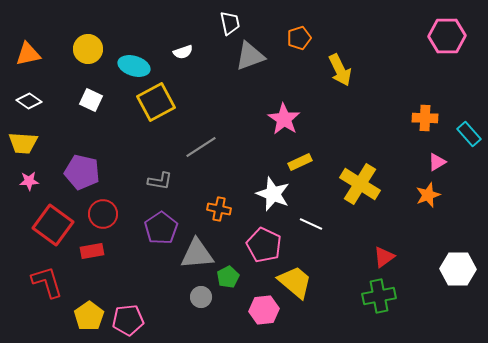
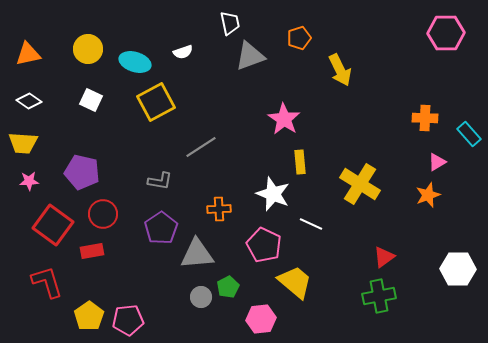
pink hexagon at (447, 36): moved 1 px left, 3 px up
cyan ellipse at (134, 66): moved 1 px right, 4 px up
yellow rectangle at (300, 162): rotated 70 degrees counterclockwise
orange cross at (219, 209): rotated 15 degrees counterclockwise
green pentagon at (228, 277): moved 10 px down
pink hexagon at (264, 310): moved 3 px left, 9 px down
